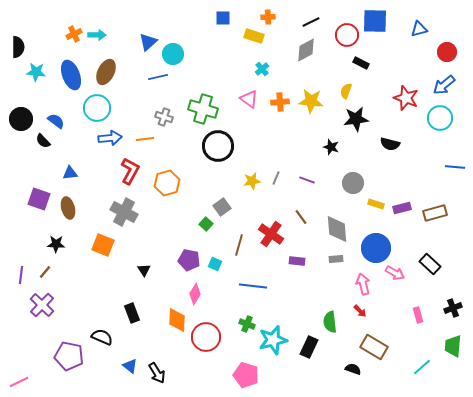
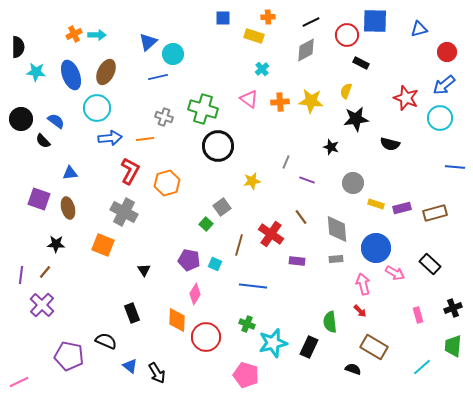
gray line at (276, 178): moved 10 px right, 16 px up
black semicircle at (102, 337): moved 4 px right, 4 px down
cyan star at (273, 340): moved 3 px down
